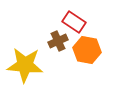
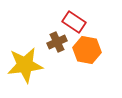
brown cross: moved 1 px left, 1 px down
yellow star: rotated 12 degrees counterclockwise
